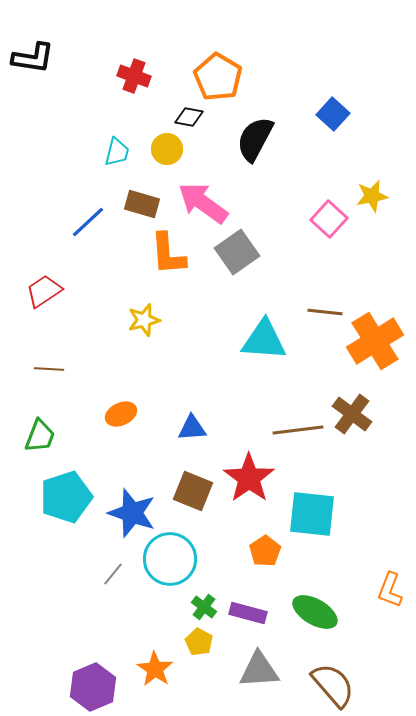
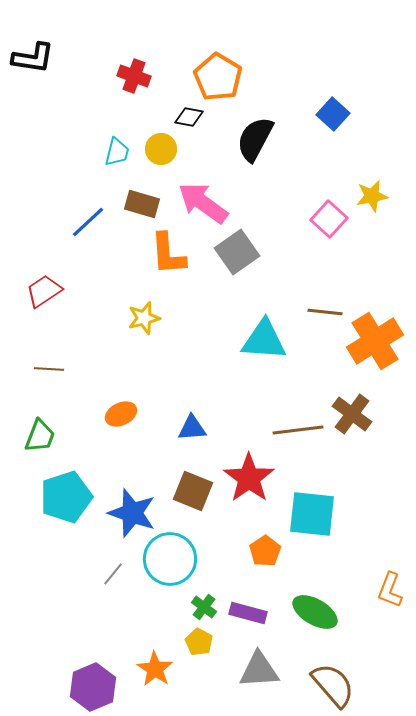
yellow circle at (167, 149): moved 6 px left
yellow star at (144, 320): moved 2 px up
